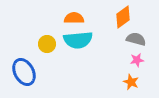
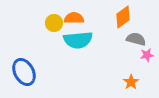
yellow circle: moved 7 px right, 21 px up
pink star: moved 10 px right, 5 px up
orange star: rotated 14 degrees clockwise
